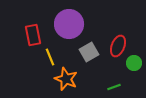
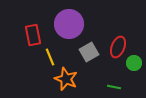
red ellipse: moved 1 px down
green line: rotated 32 degrees clockwise
